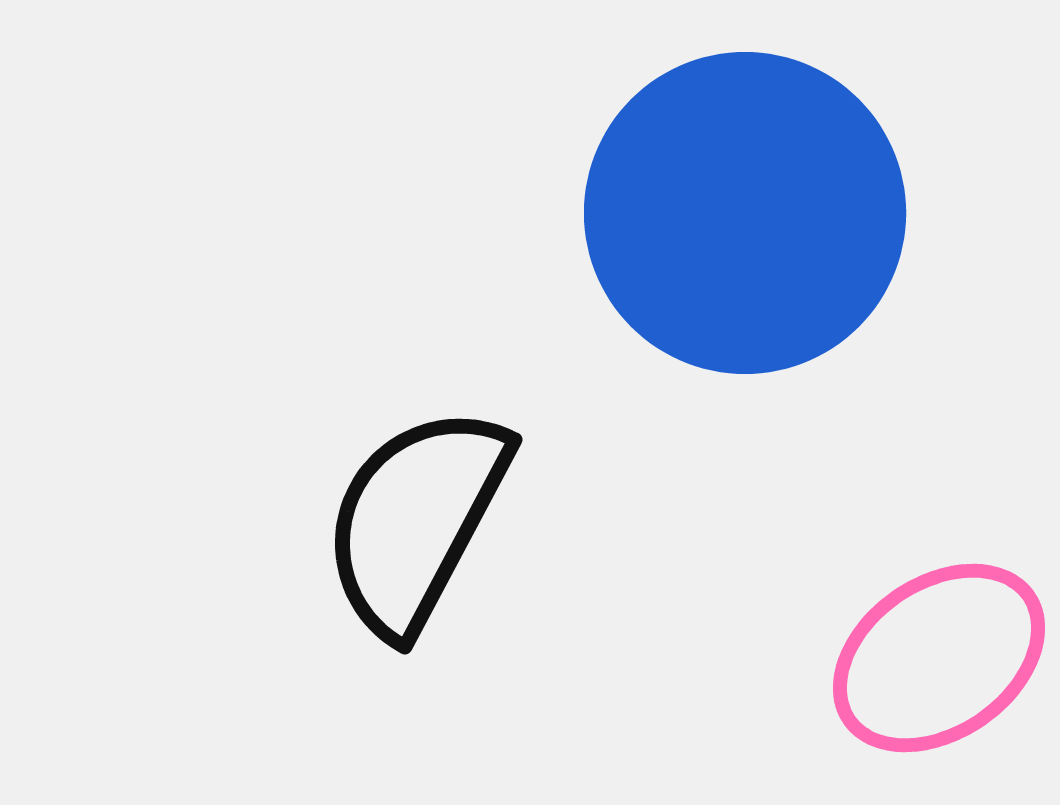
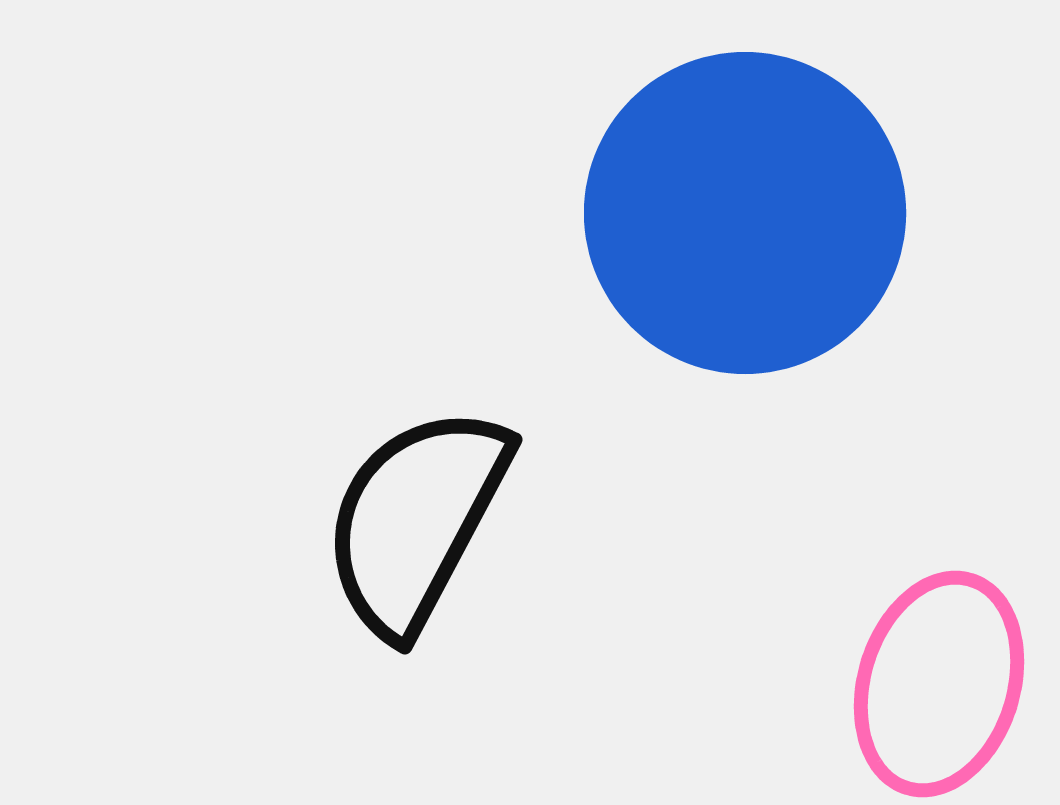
pink ellipse: moved 26 px down; rotated 38 degrees counterclockwise
